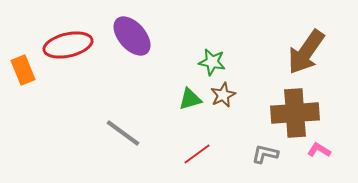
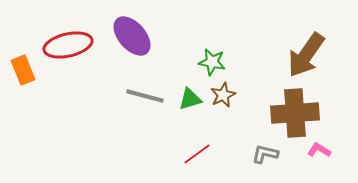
brown arrow: moved 3 px down
gray line: moved 22 px right, 37 px up; rotated 21 degrees counterclockwise
